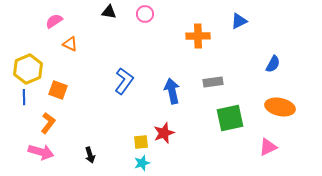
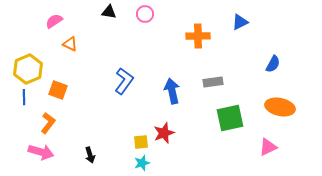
blue triangle: moved 1 px right, 1 px down
